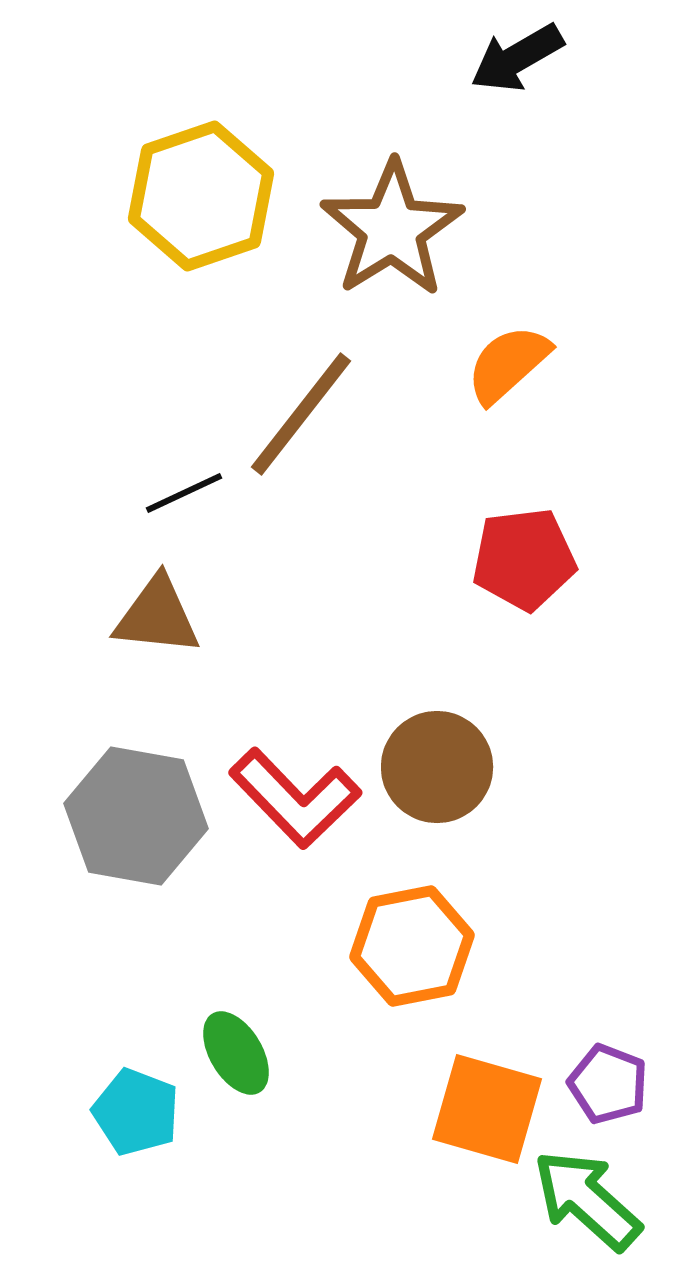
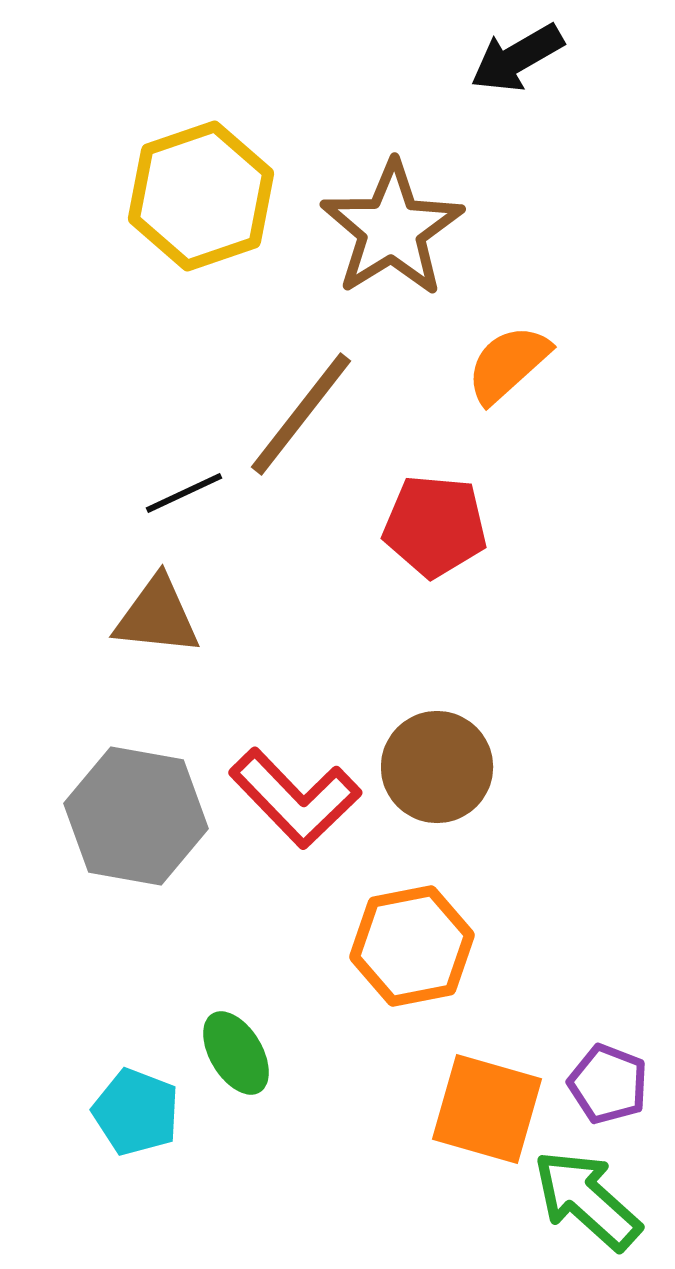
red pentagon: moved 89 px left, 33 px up; rotated 12 degrees clockwise
